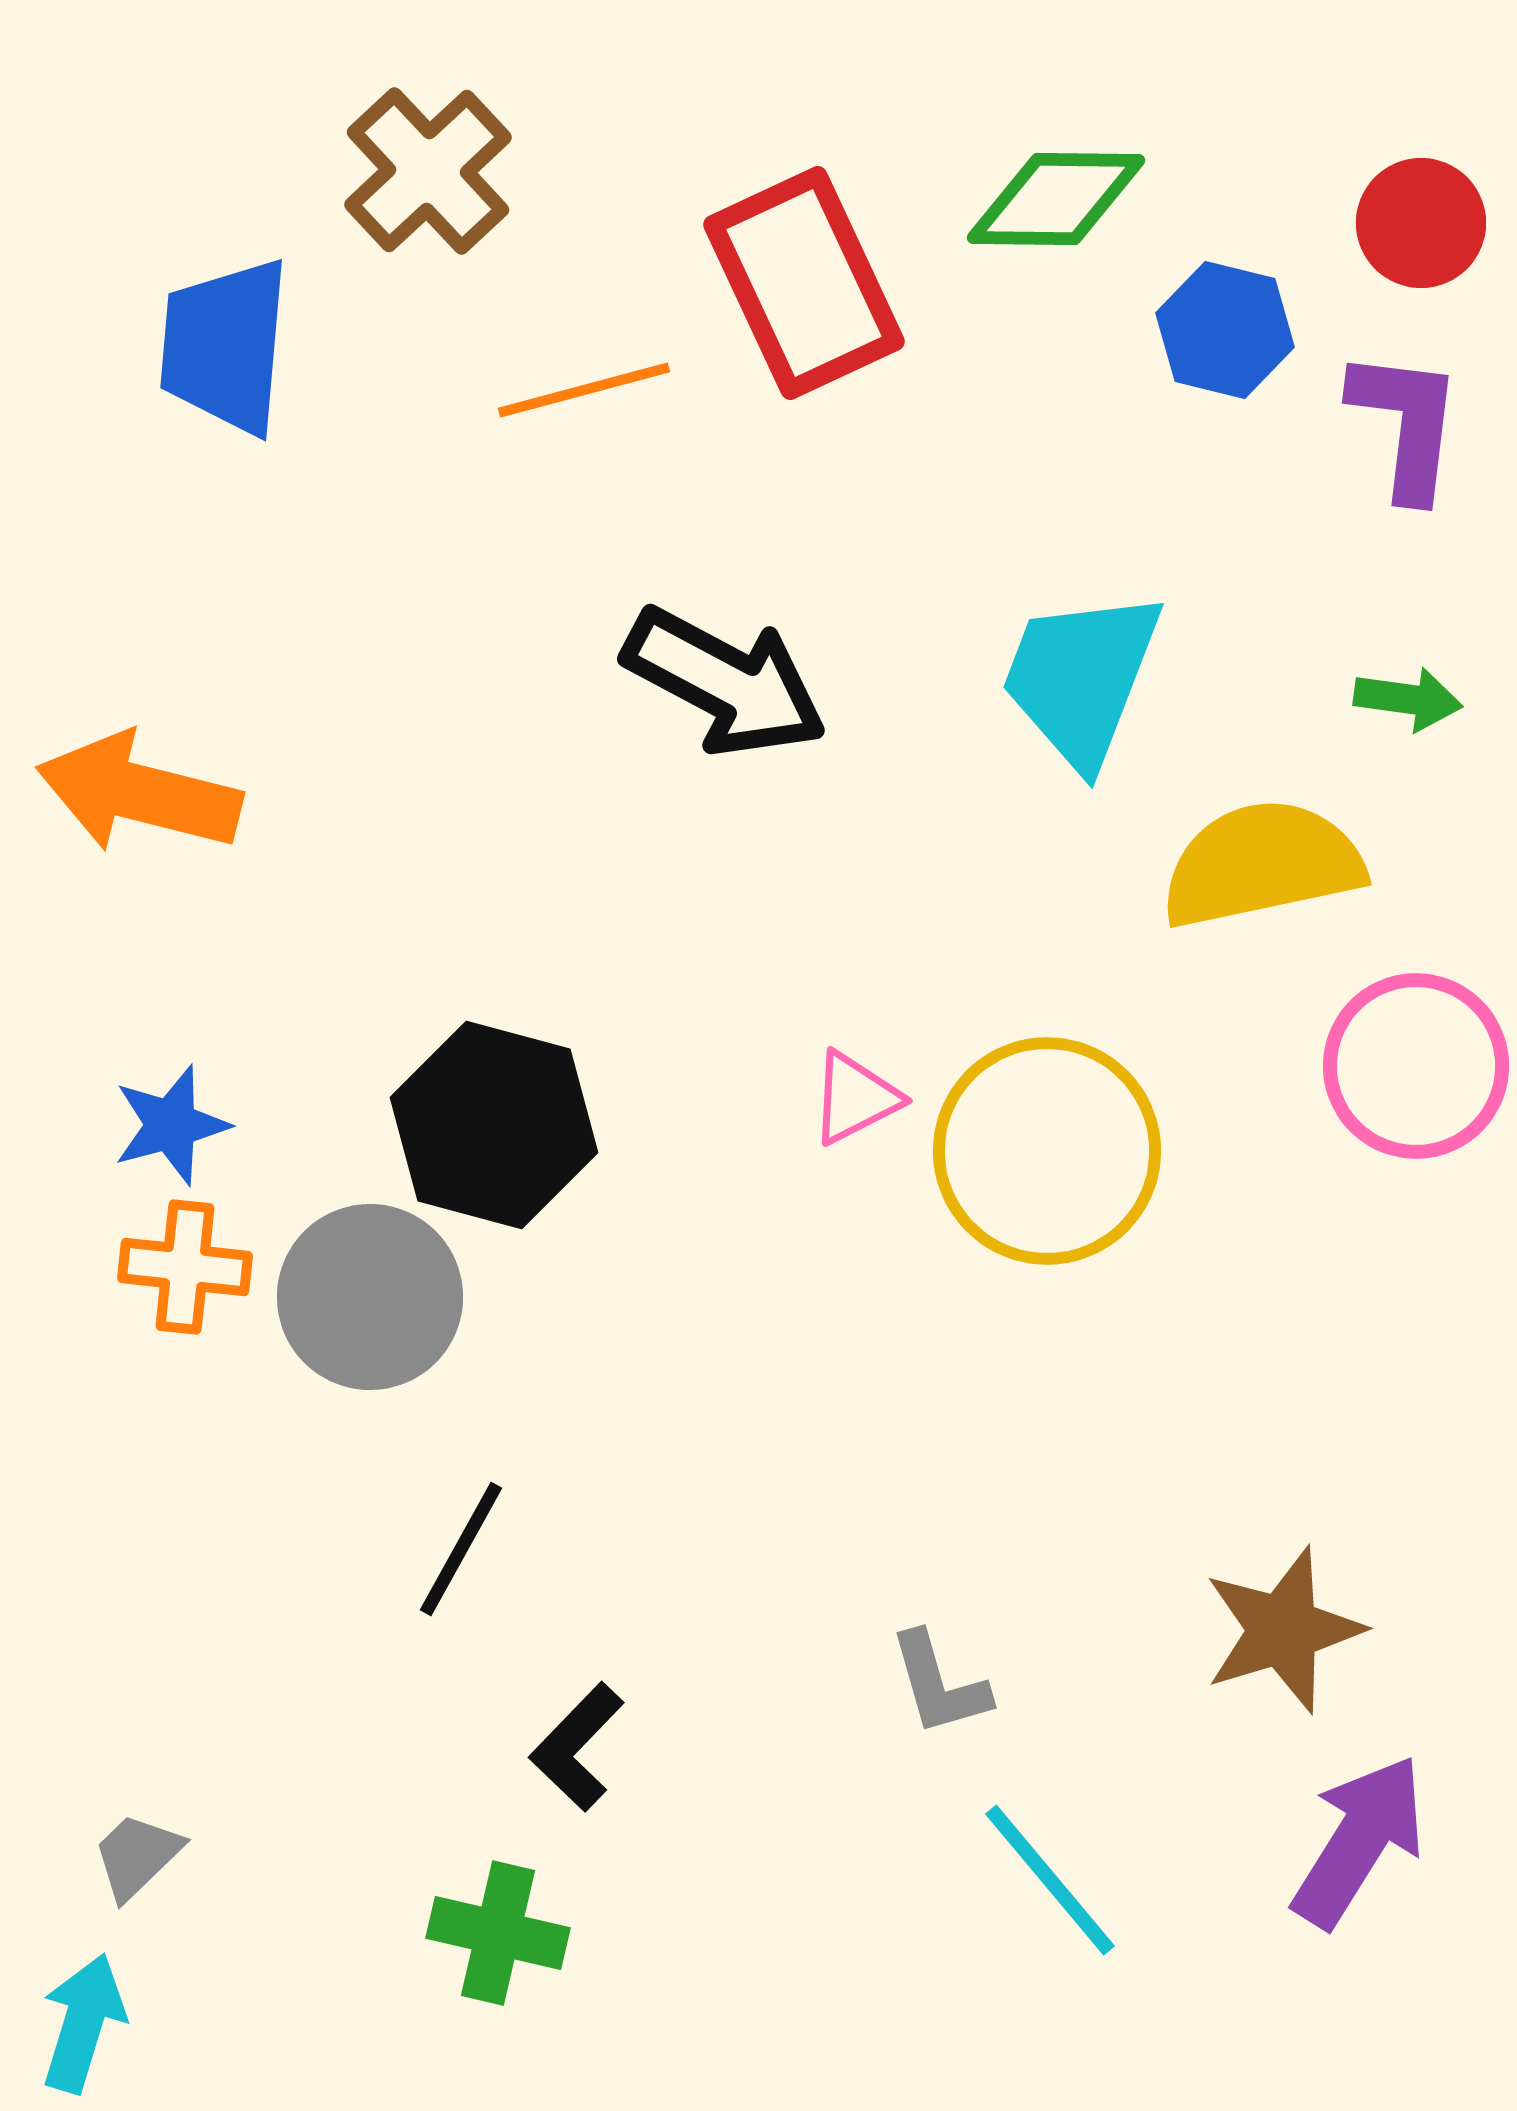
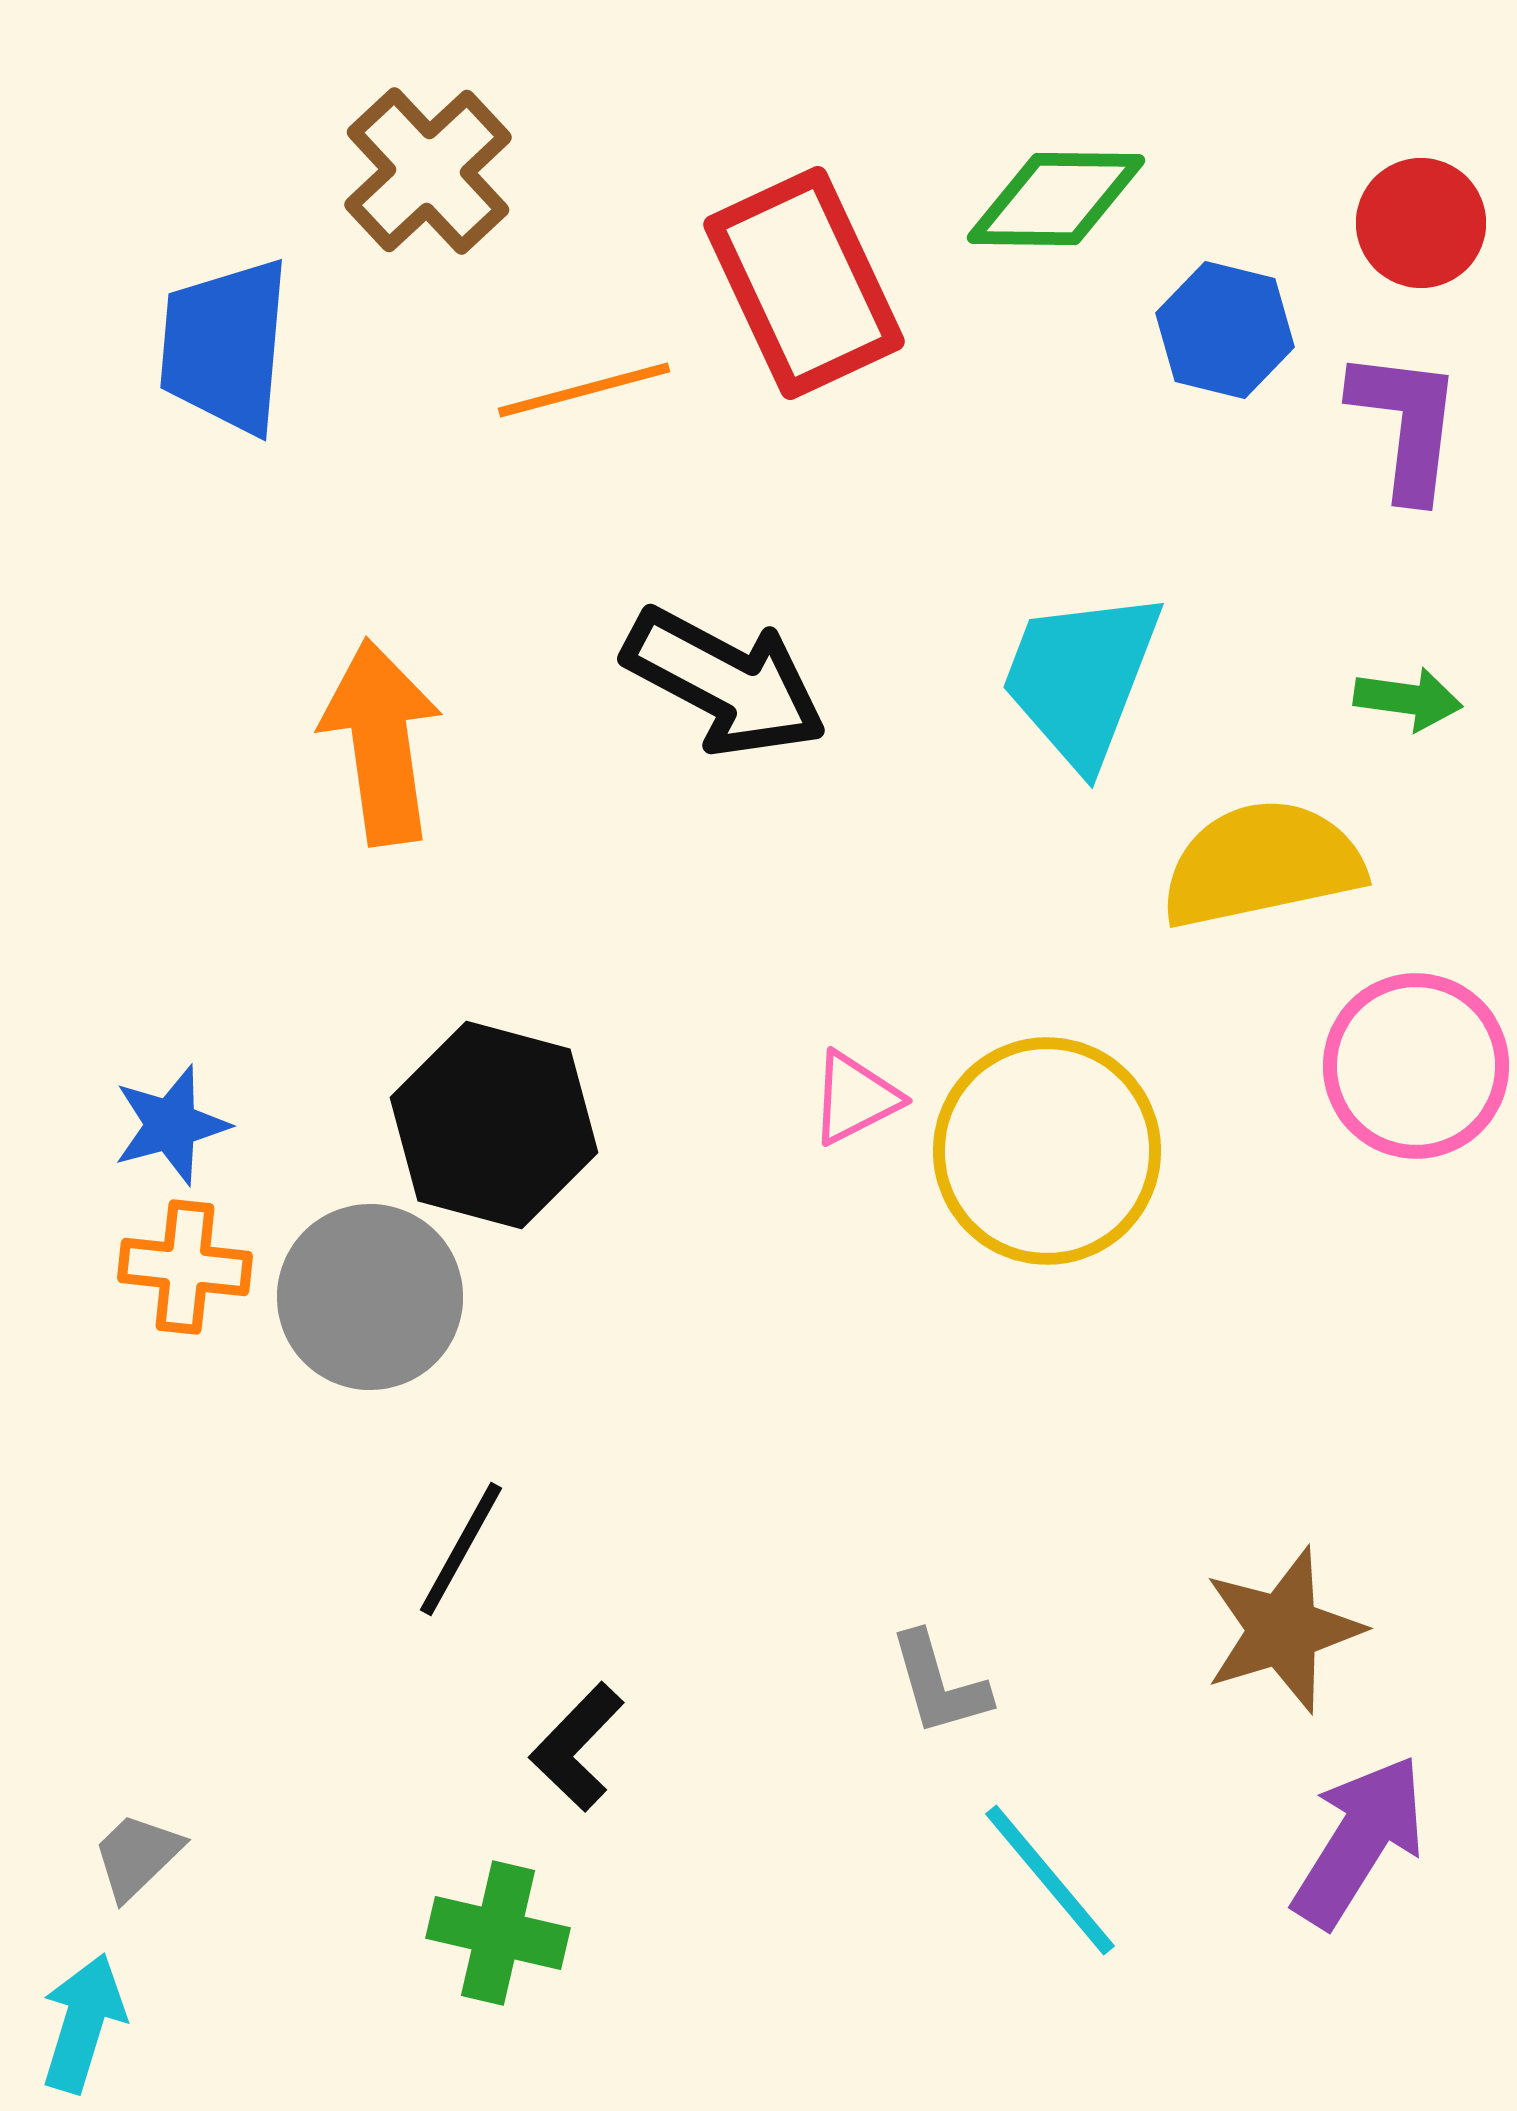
orange arrow: moved 242 px right, 51 px up; rotated 68 degrees clockwise
